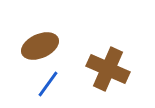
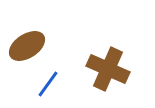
brown ellipse: moved 13 px left; rotated 9 degrees counterclockwise
